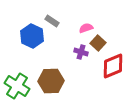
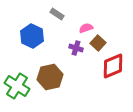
gray rectangle: moved 5 px right, 7 px up
purple cross: moved 5 px left, 4 px up
brown hexagon: moved 1 px left, 4 px up; rotated 10 degrees counterclockwise
